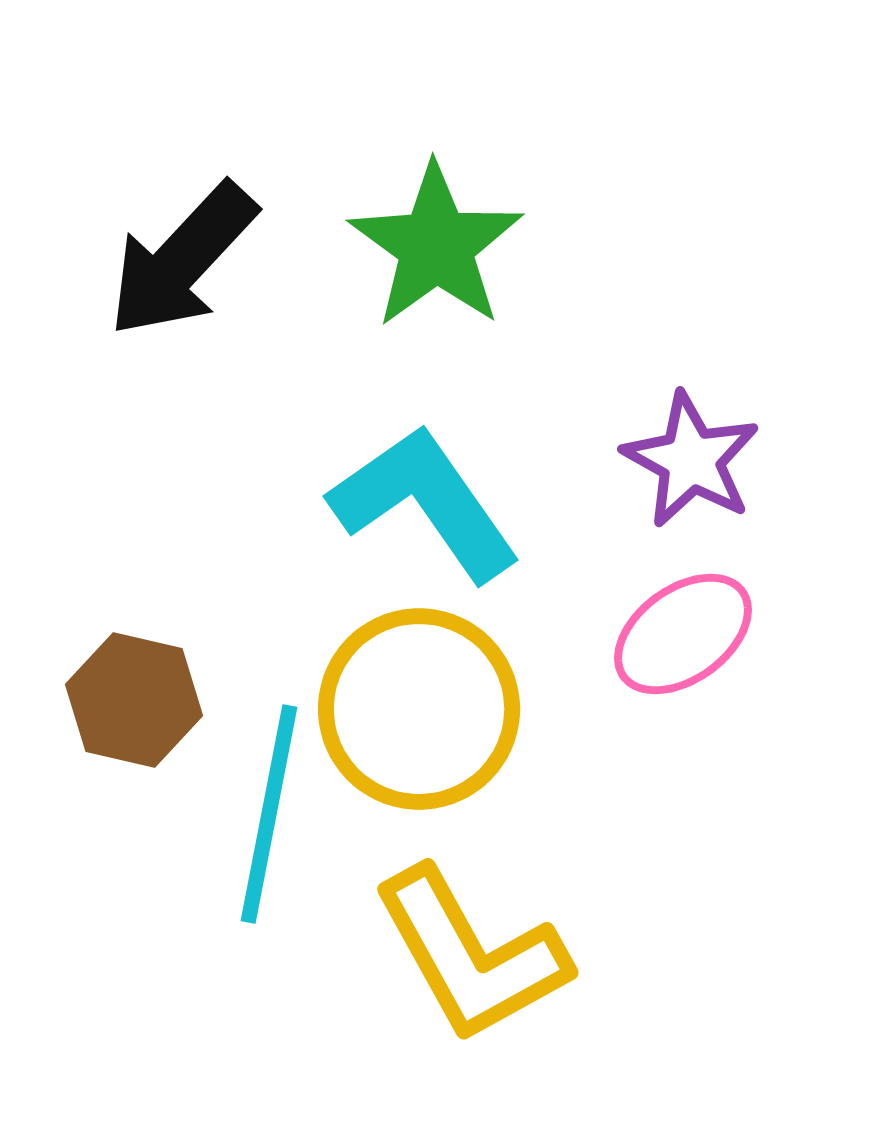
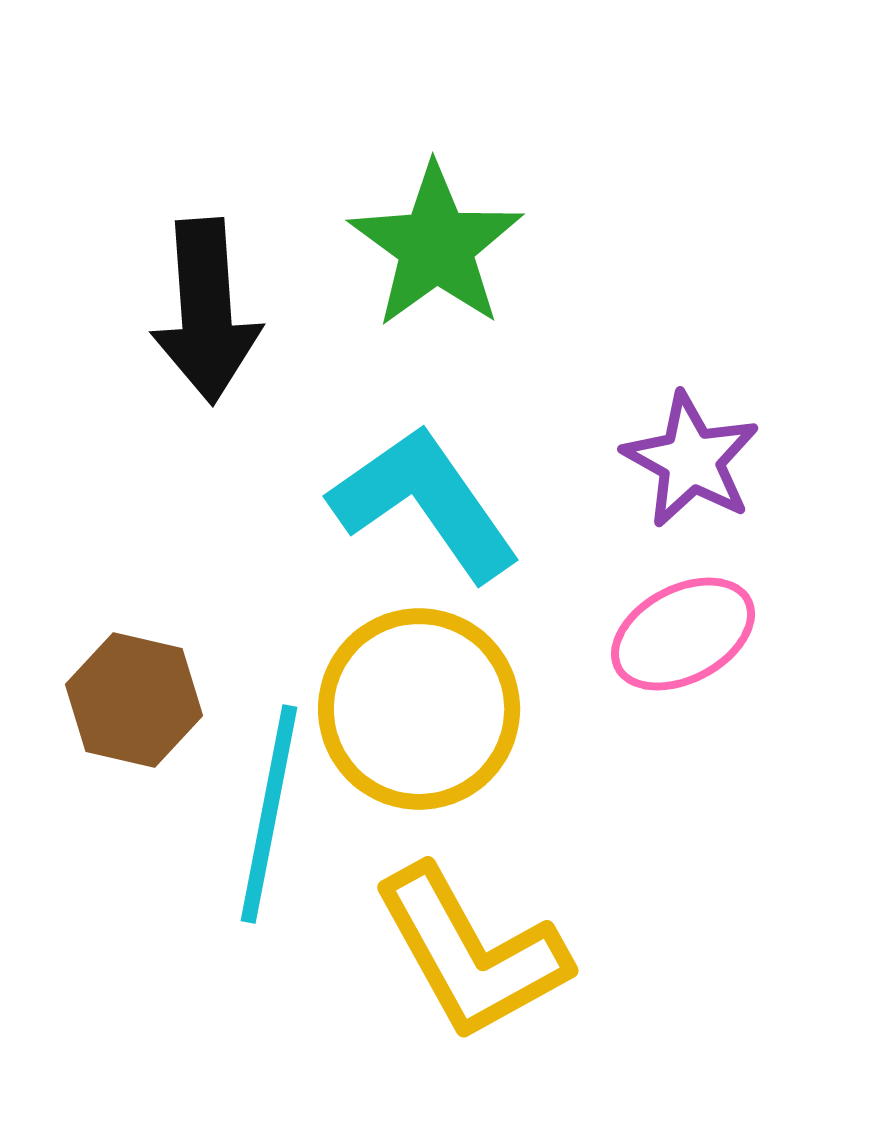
black arrow: moved 24 px right, 51 px down; rotated 47 degrees counterclockwise
pink ellipse: rotated 8 degrees clockwise
yellow L-shape: moved 2 px up
